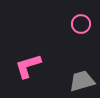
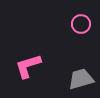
gray trapezoid: moved 1 px left, 2 px up
